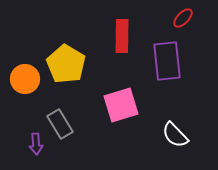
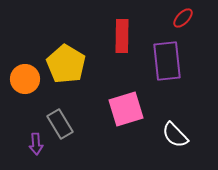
pink square: moved 5 px right, 4 px down
